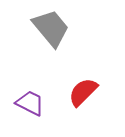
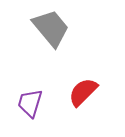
purple trapezoid: rotated 100 degrees counterclockwise
